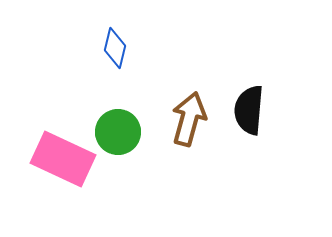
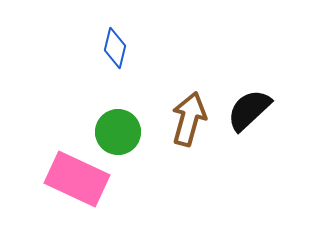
black semicircle: rotated 42 degrees clockwise
pink rectangle: moved 14 px right, 20 px down
